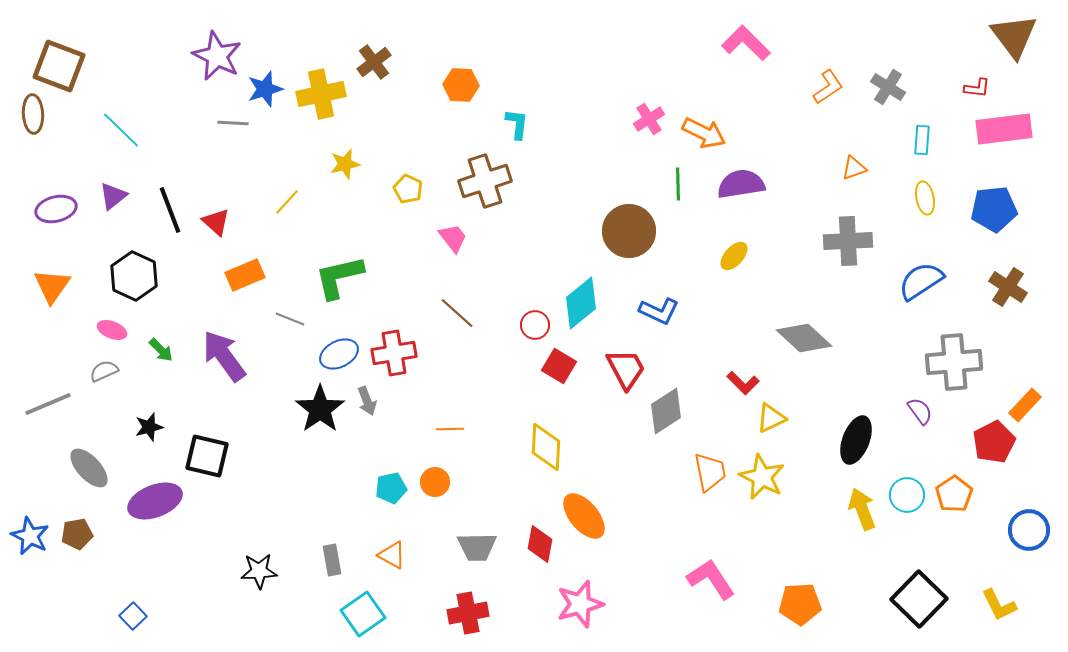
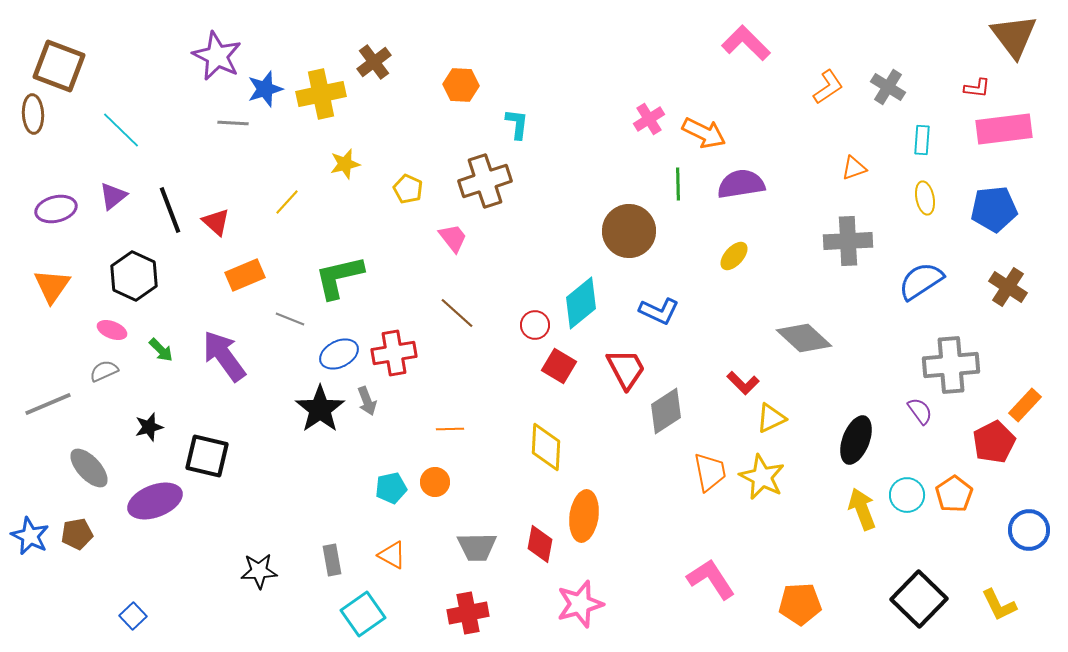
gray cross at (954, 362): moved 3 px left, 3 px down
orange ellipse at (584, 516): rotated 48 degrees clockwise
